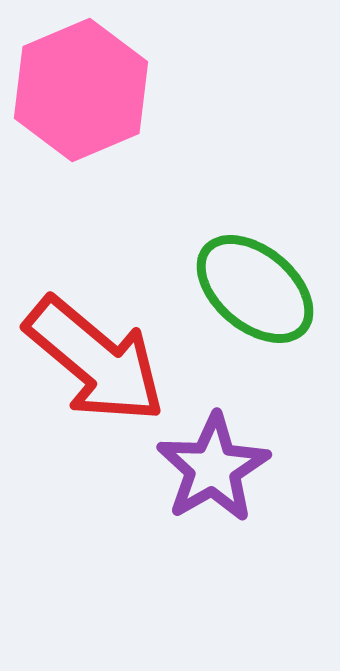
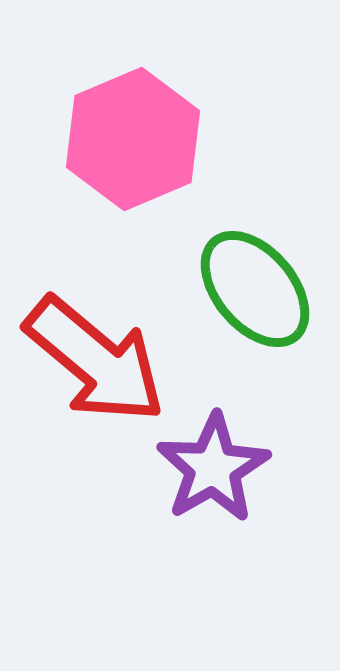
pink hexagon: moved 52 px right, 49 px down
green ellipse: rotated 10 degrees clockwise
